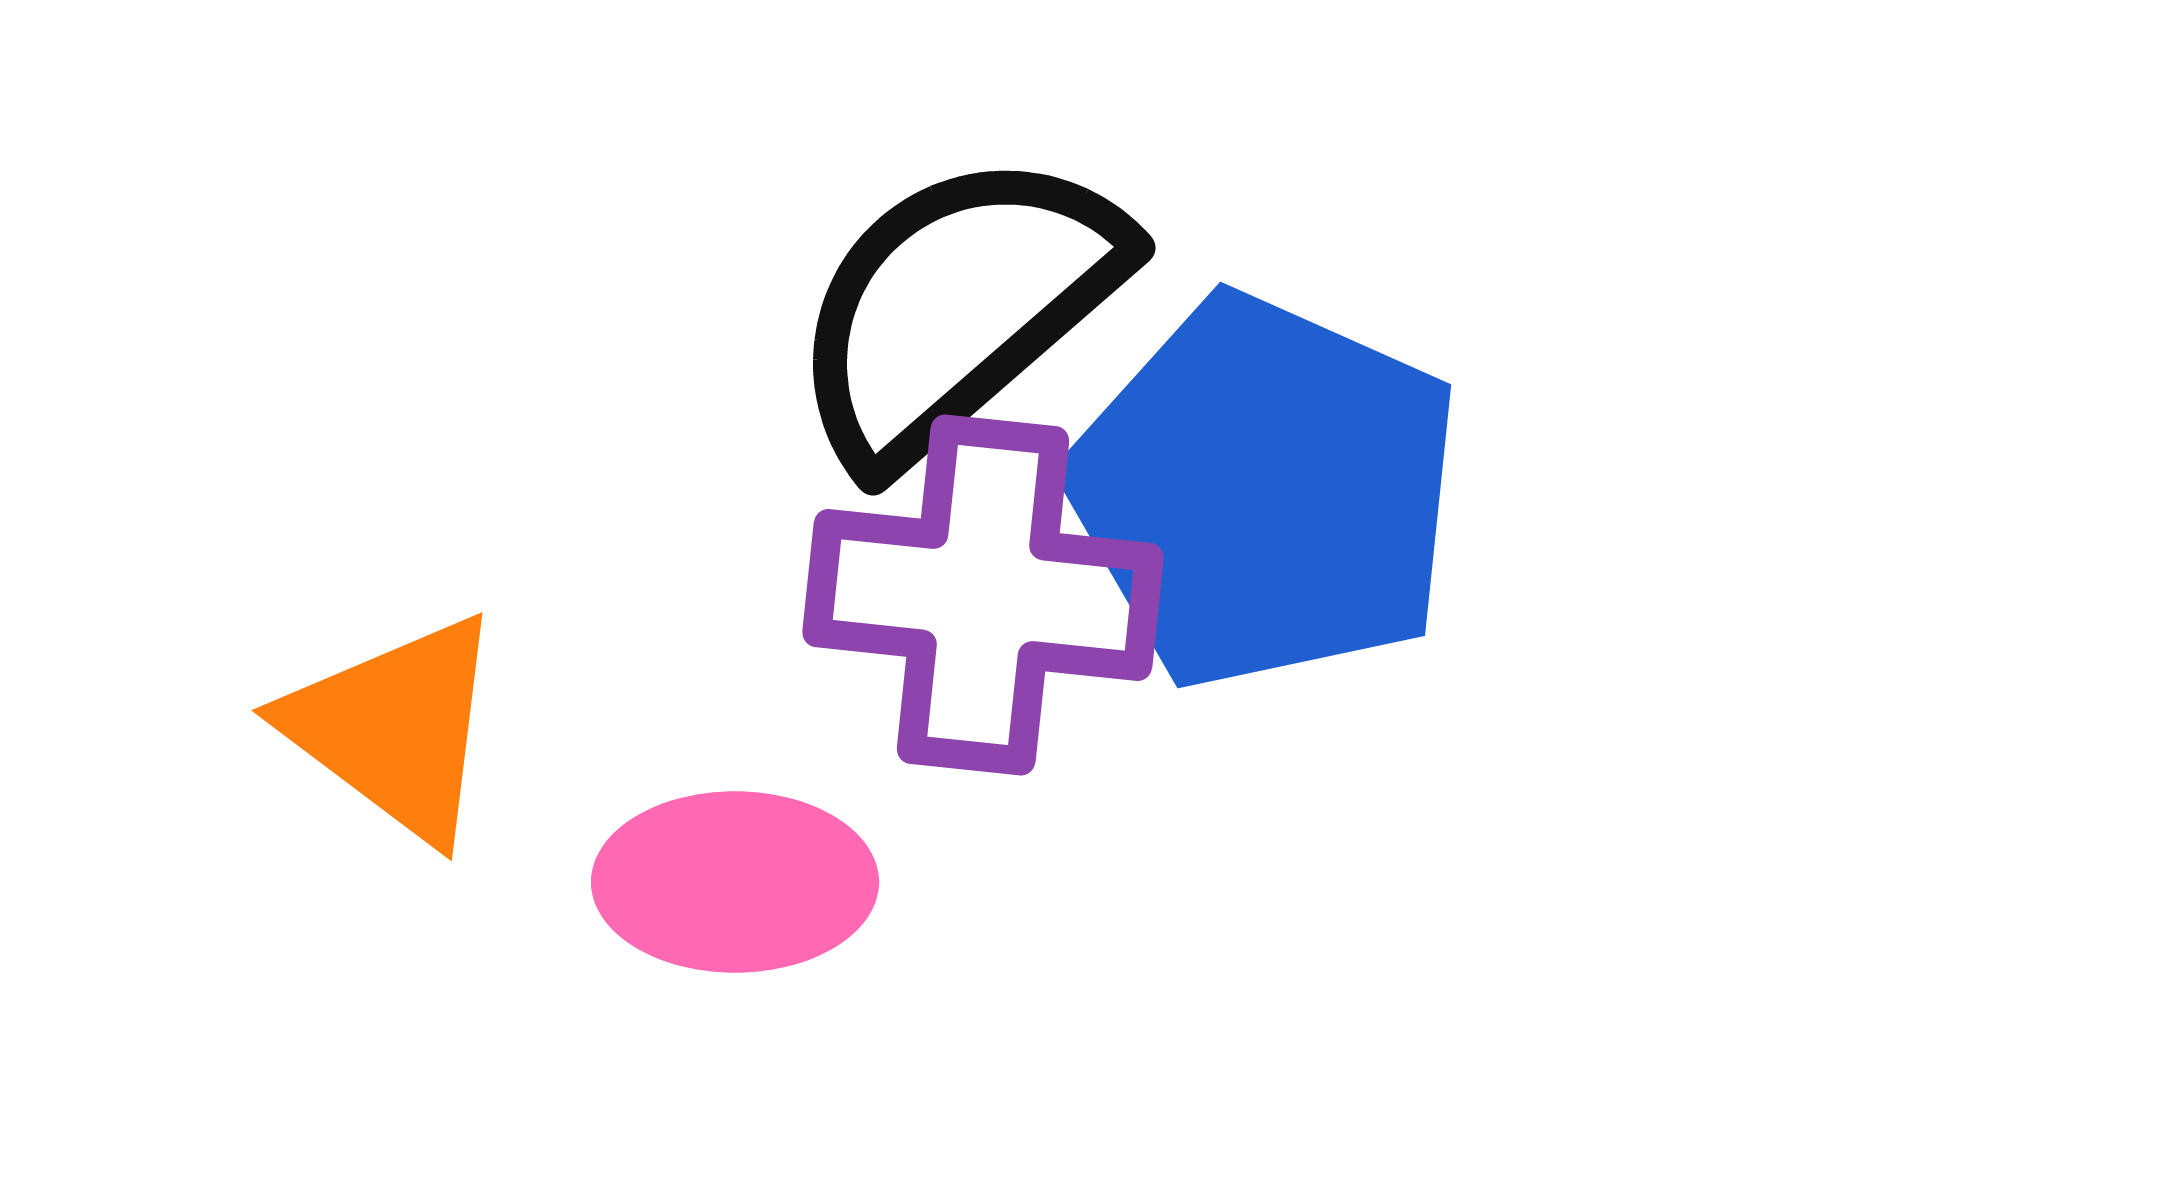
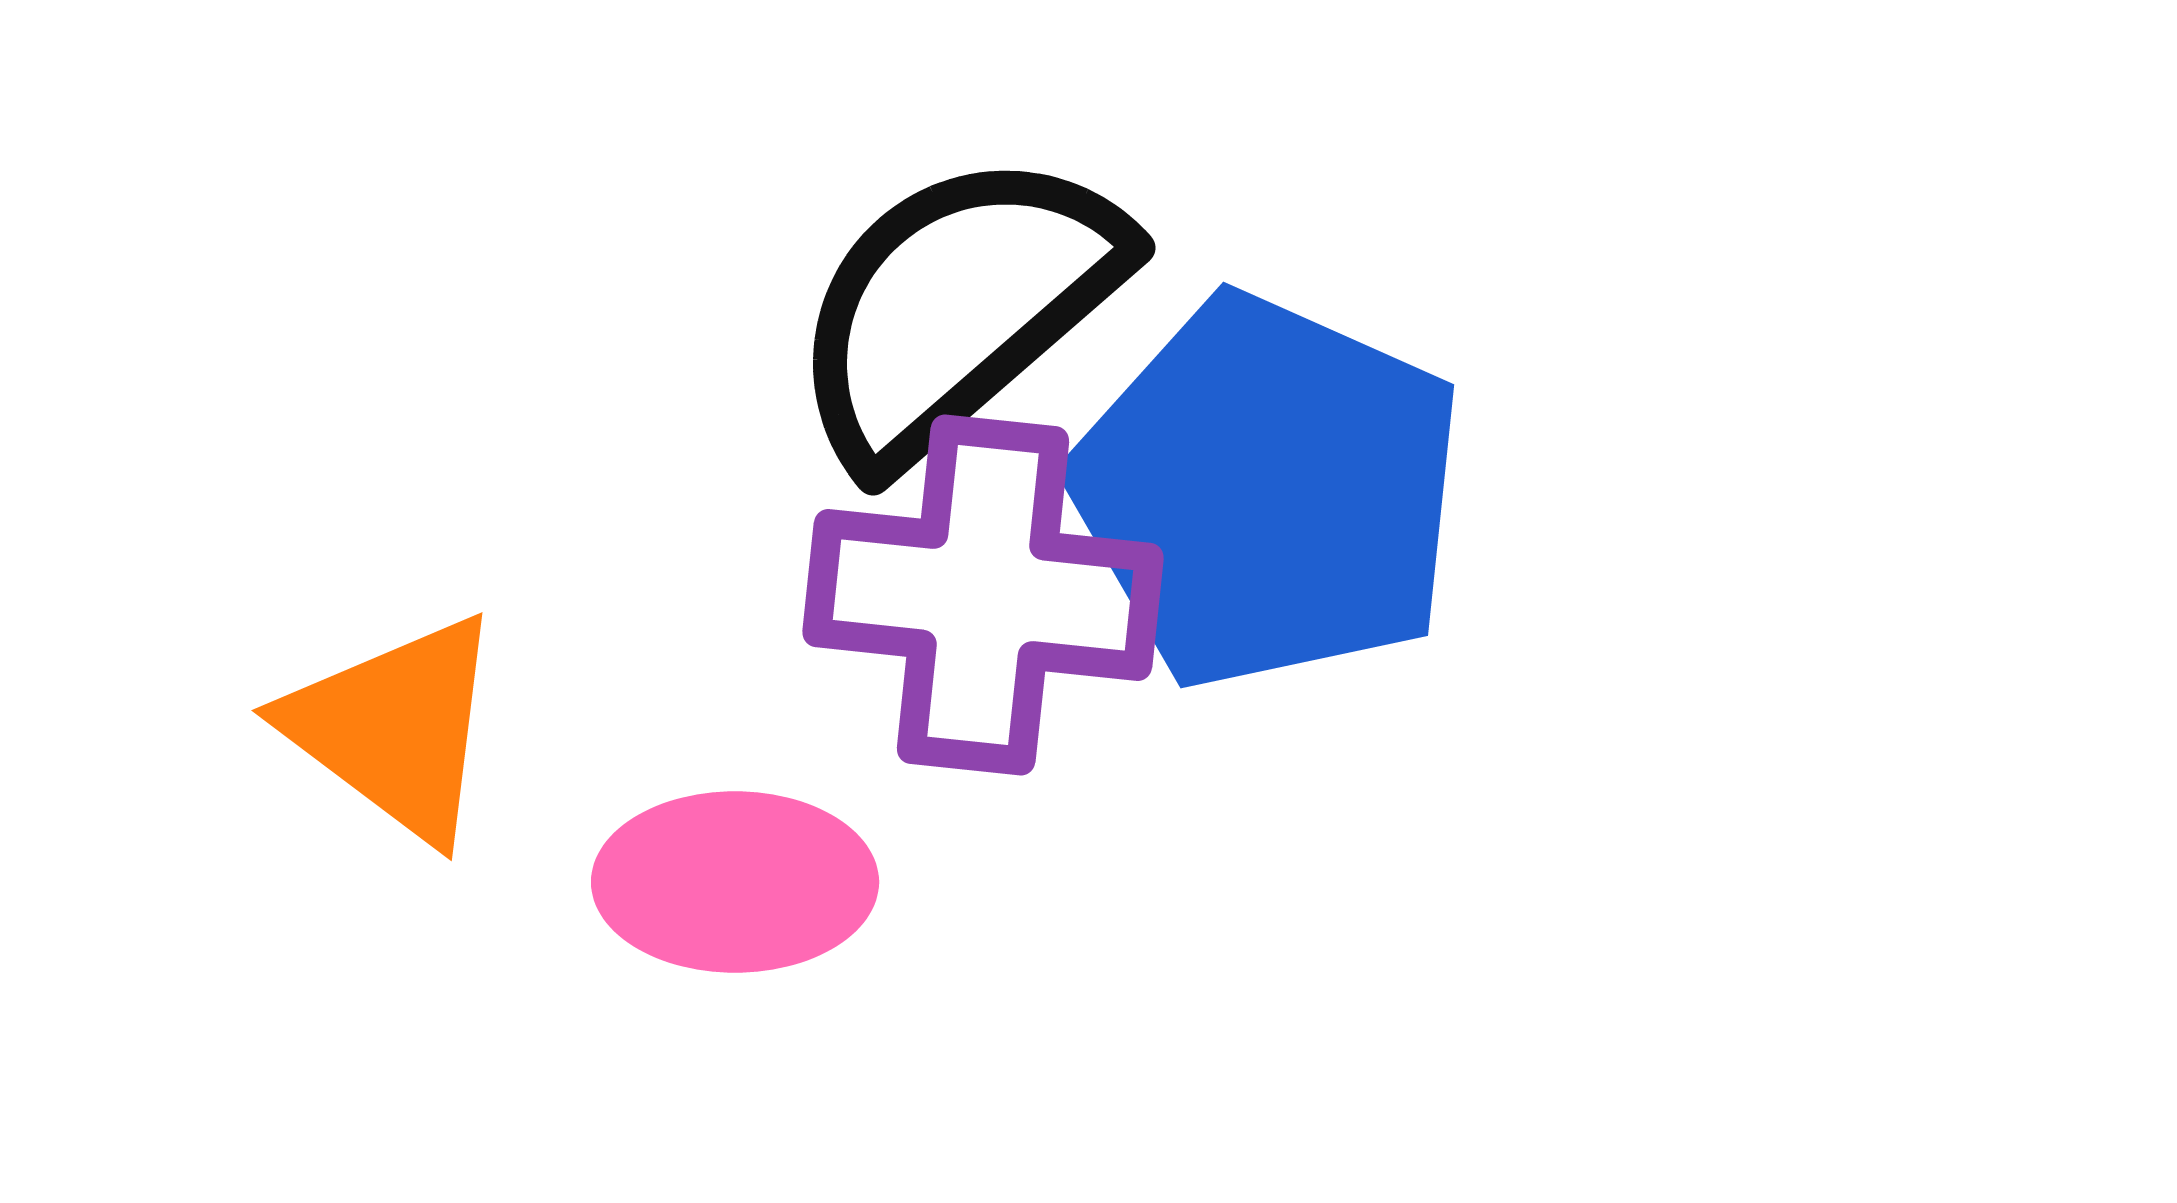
blue pentagon: moved 3 px right
